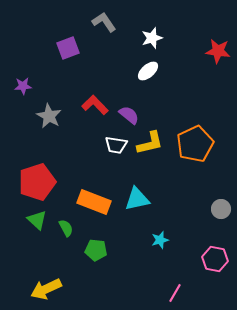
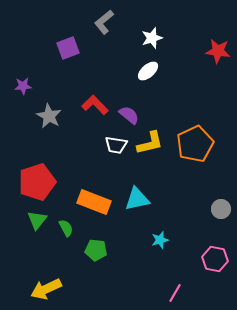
gray L-shape: rotated 95 degrees counterclockwise
green triangle: rotated 25 degrees clockwise
